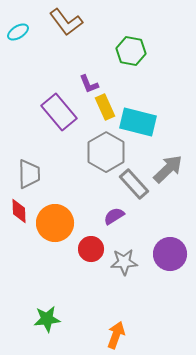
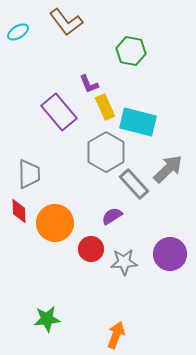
purple semicircle: moved 2 px left
